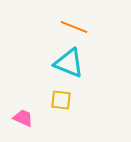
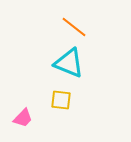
orange line: rotated 16 degrees clockwise
pink trapezoid: rotated 110 degrees clockwise
